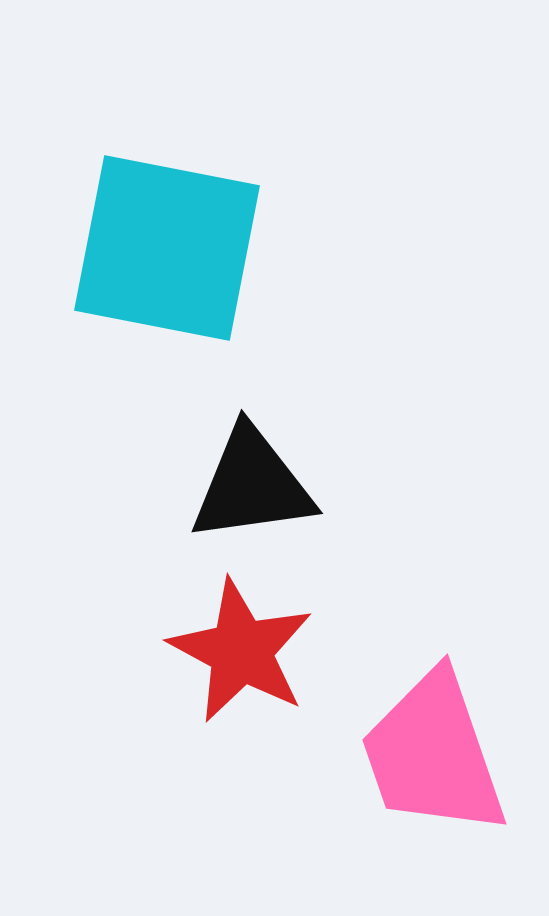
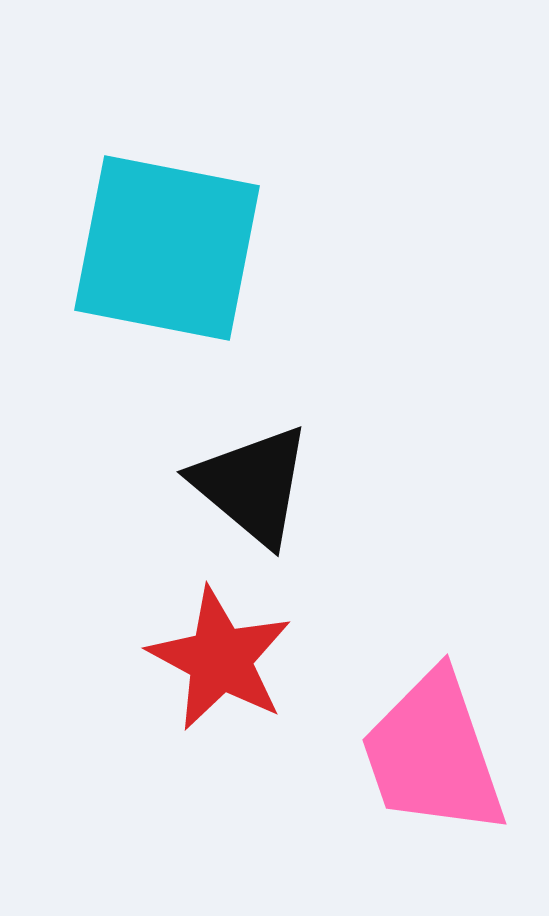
black triangle: rotated 48 degrees clockwise
red star: moved 21 px left, 8 px down
